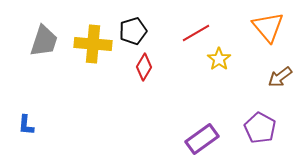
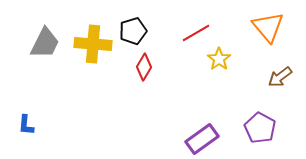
gray trapezoid: moved 1 px right, 2 px down; rotated 8 degrees clockwise
